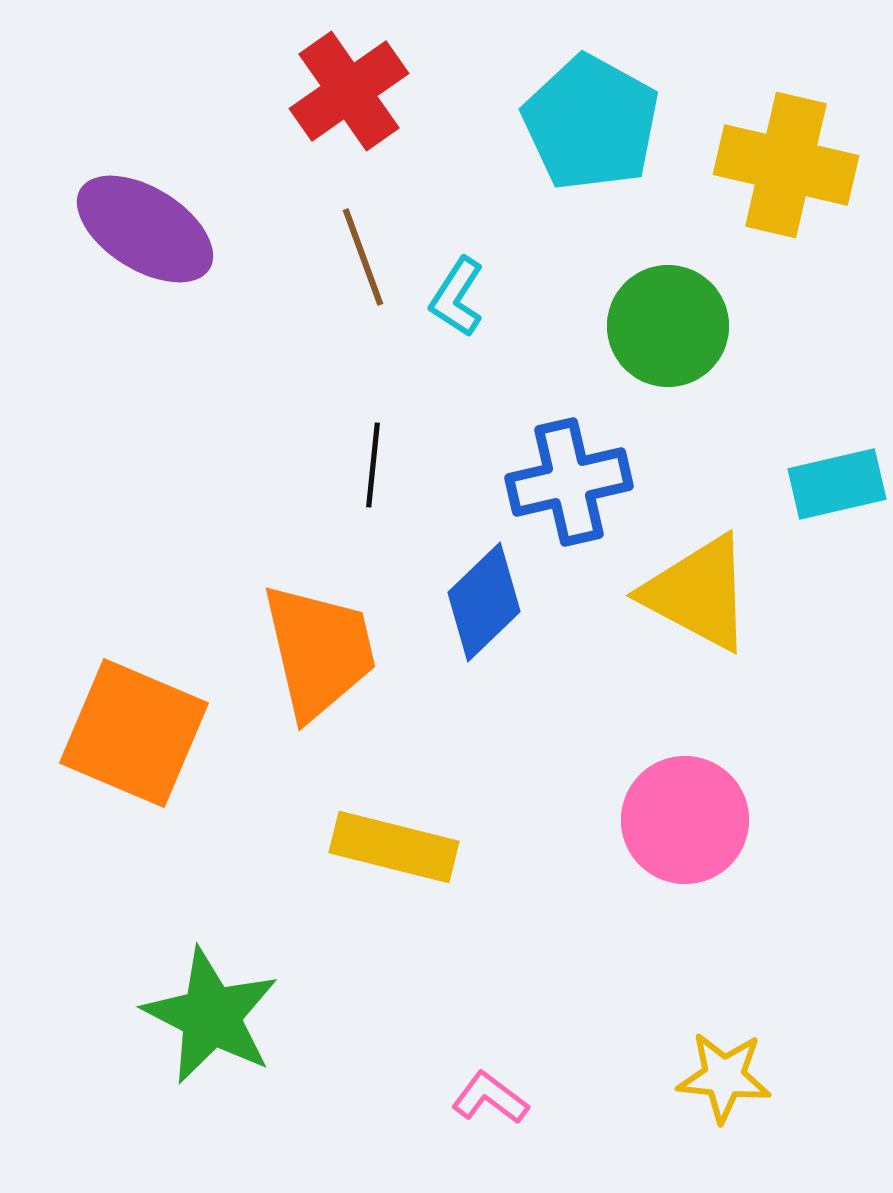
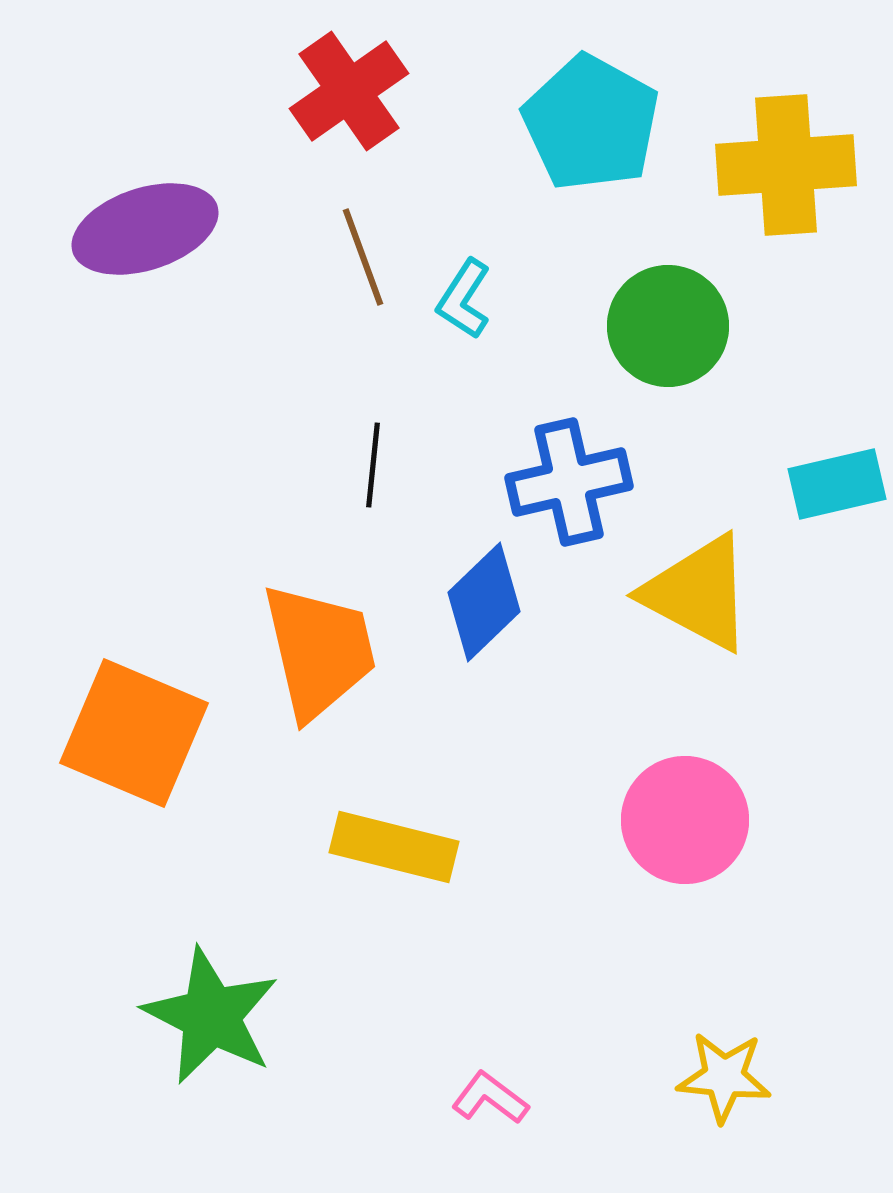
yellow cross: rotated 17 degrees counterclockwise
purple ellipse: rotated 50 degrees counterclockwise
cyan L-shape: moved 7 px right, 2 px down
